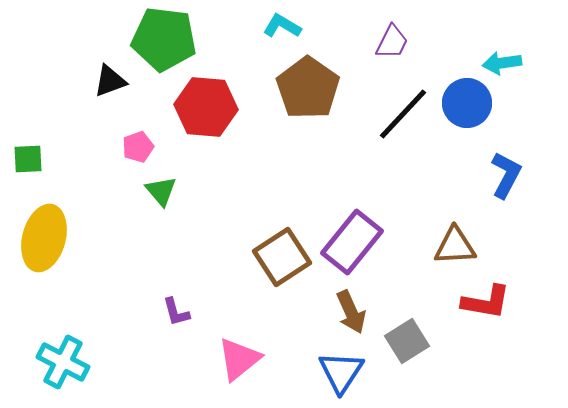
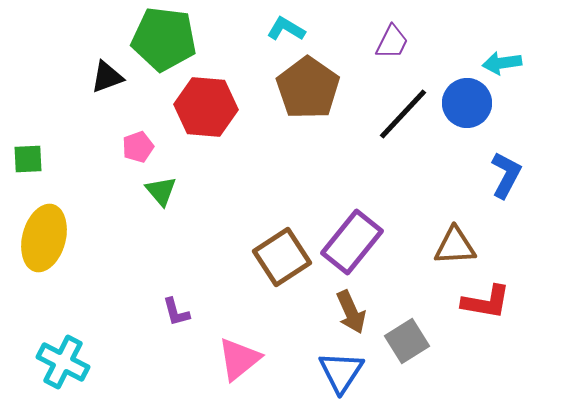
cyan L-shape: moved 4 px right, 3 px down
black triangle: moved 3 px left, 4 px up
